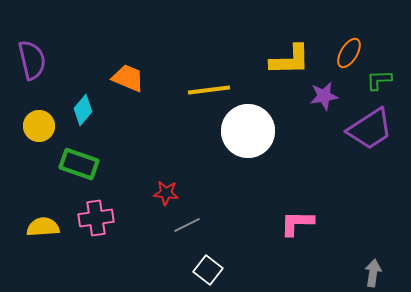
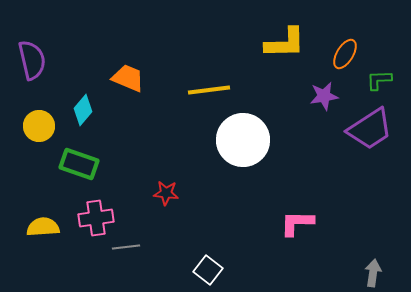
orange ellipse: moved 4 px left, 1 px down
yellow L-shape: moved 5 px left, 17 px up
white circle: moved 5 px left, 9 px down
gray line: moved 61 px left, 22 px down; rotated 20 degrees clockwise
